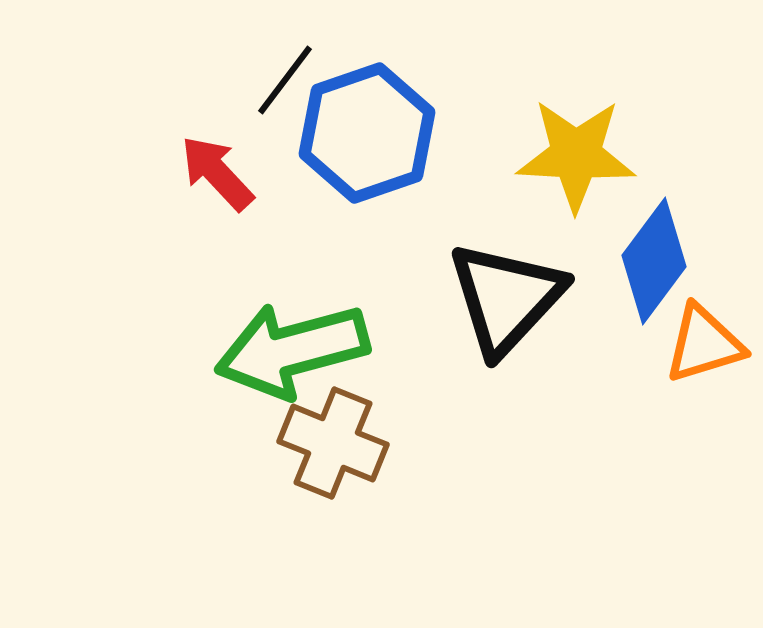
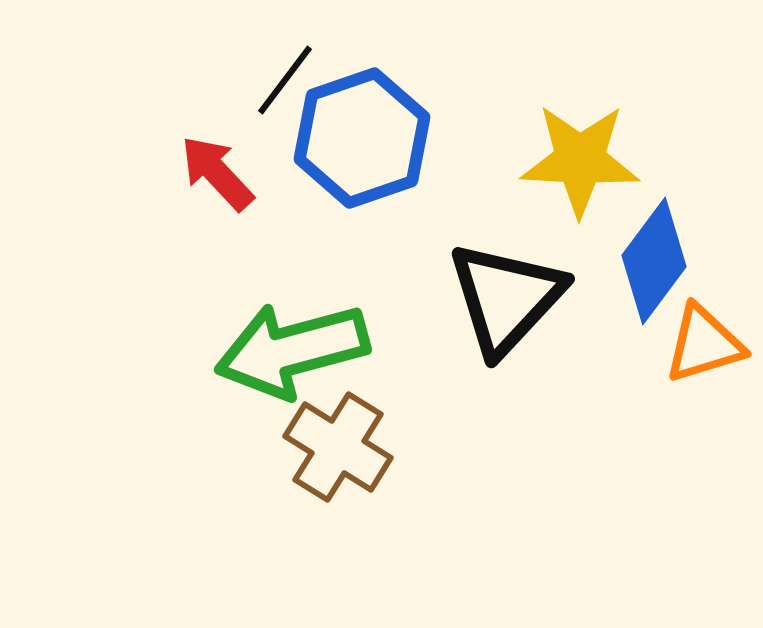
blue hexagon: moved 5 px left, 5 px down
yellow star: moved 4 px right, 5 px down
brown cross: moved 5 px right, 4 px down; rotated 10 degrees clockwise
